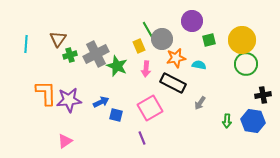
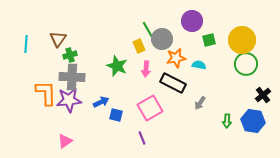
gray cross: moved 24 px left, 23 px down; rotated 30 degrees clockwise
black cross: rotated 28 degrees counterclockwise
